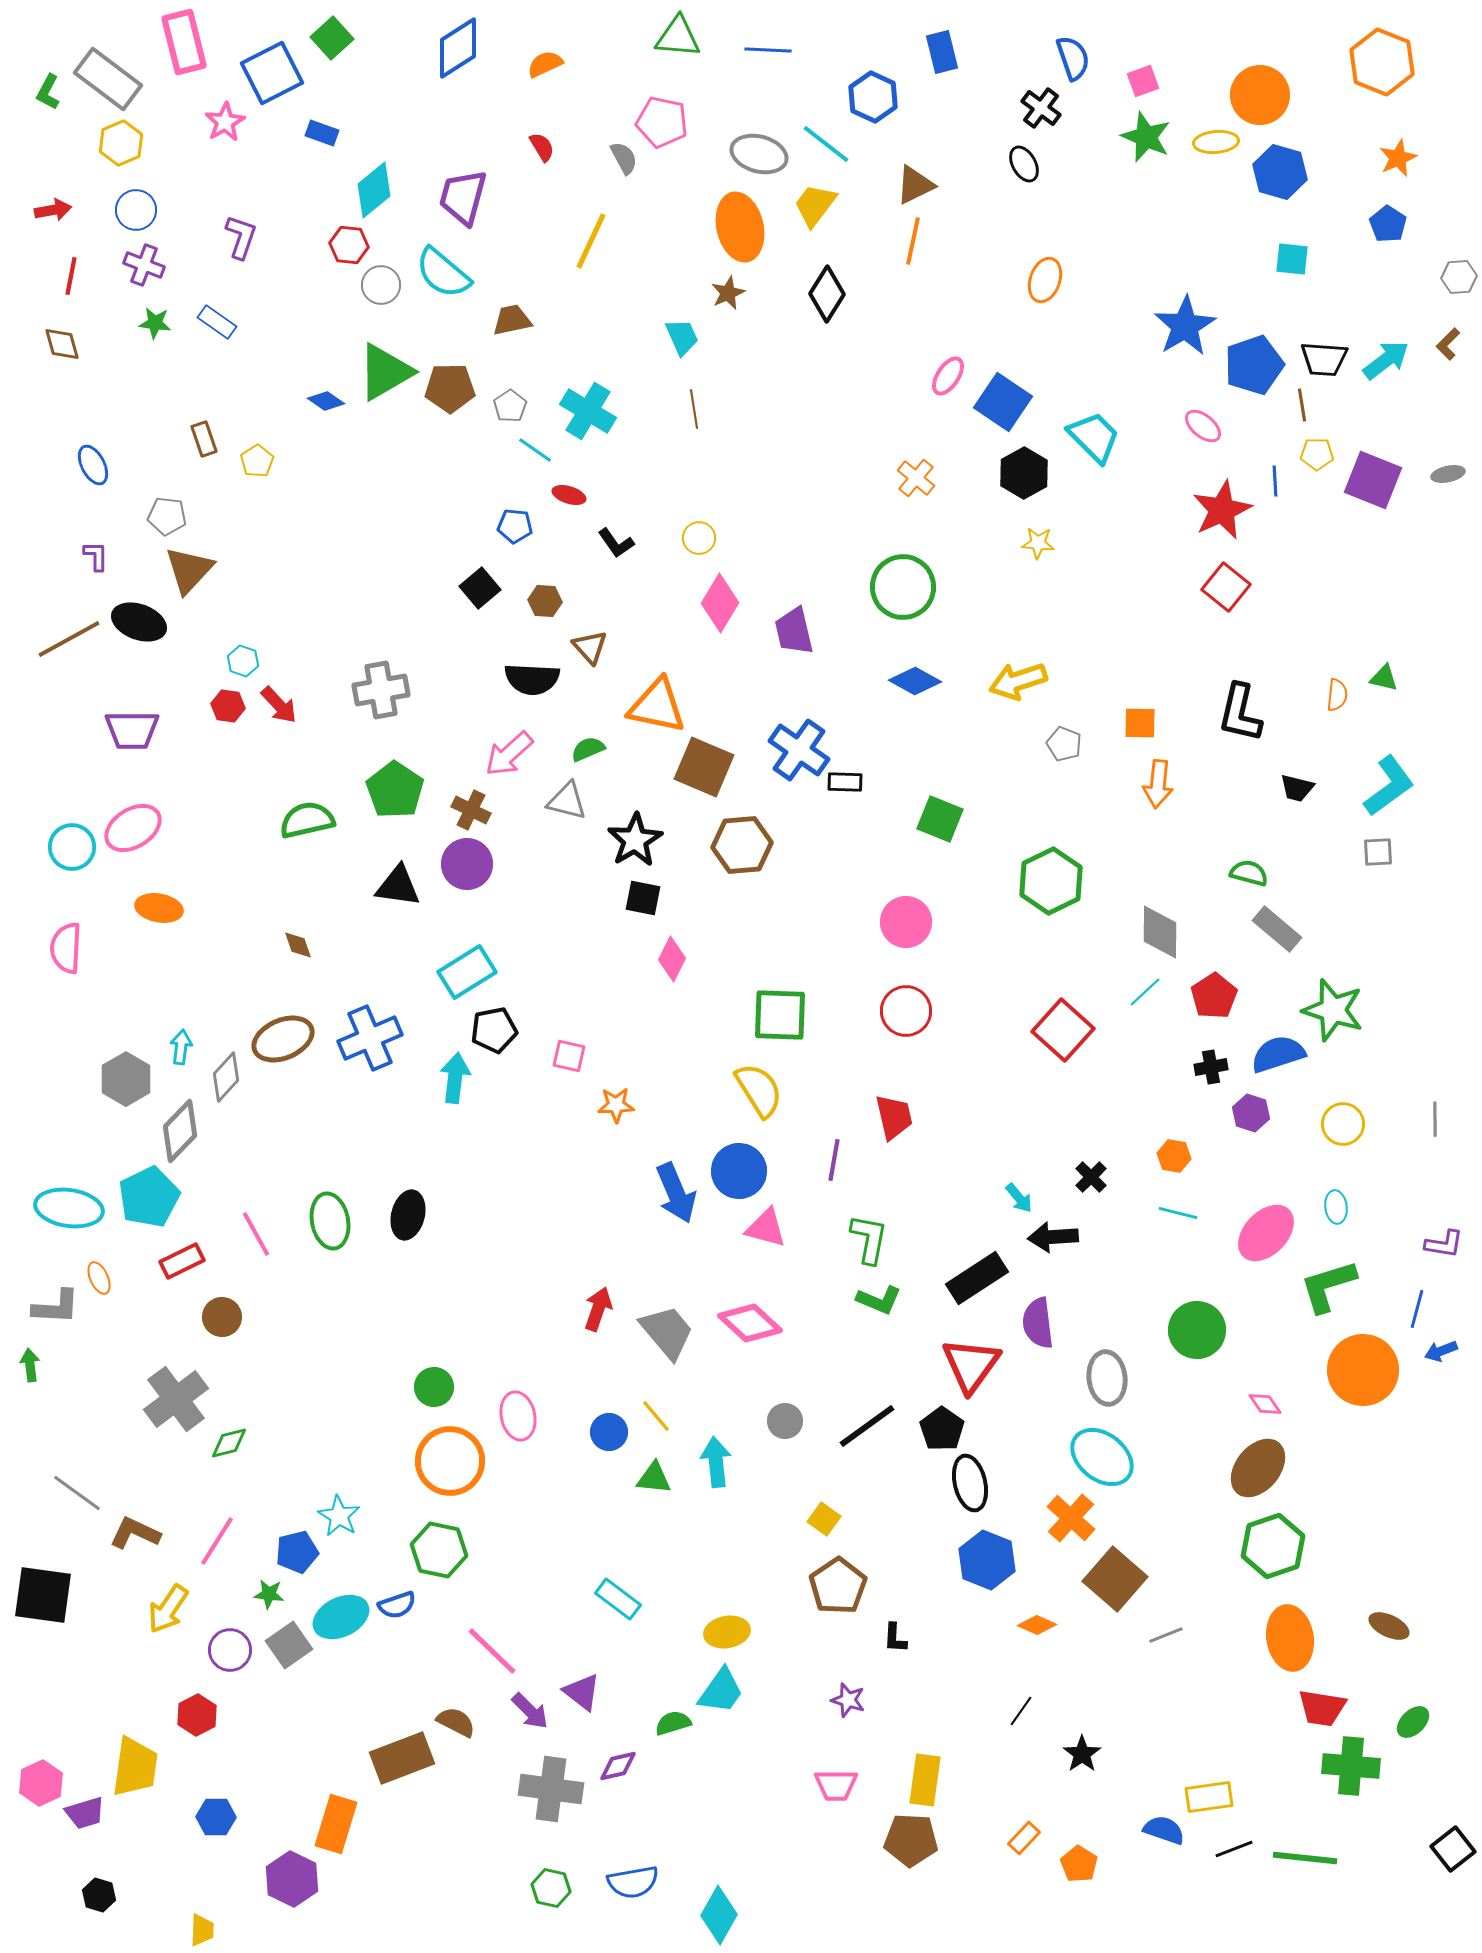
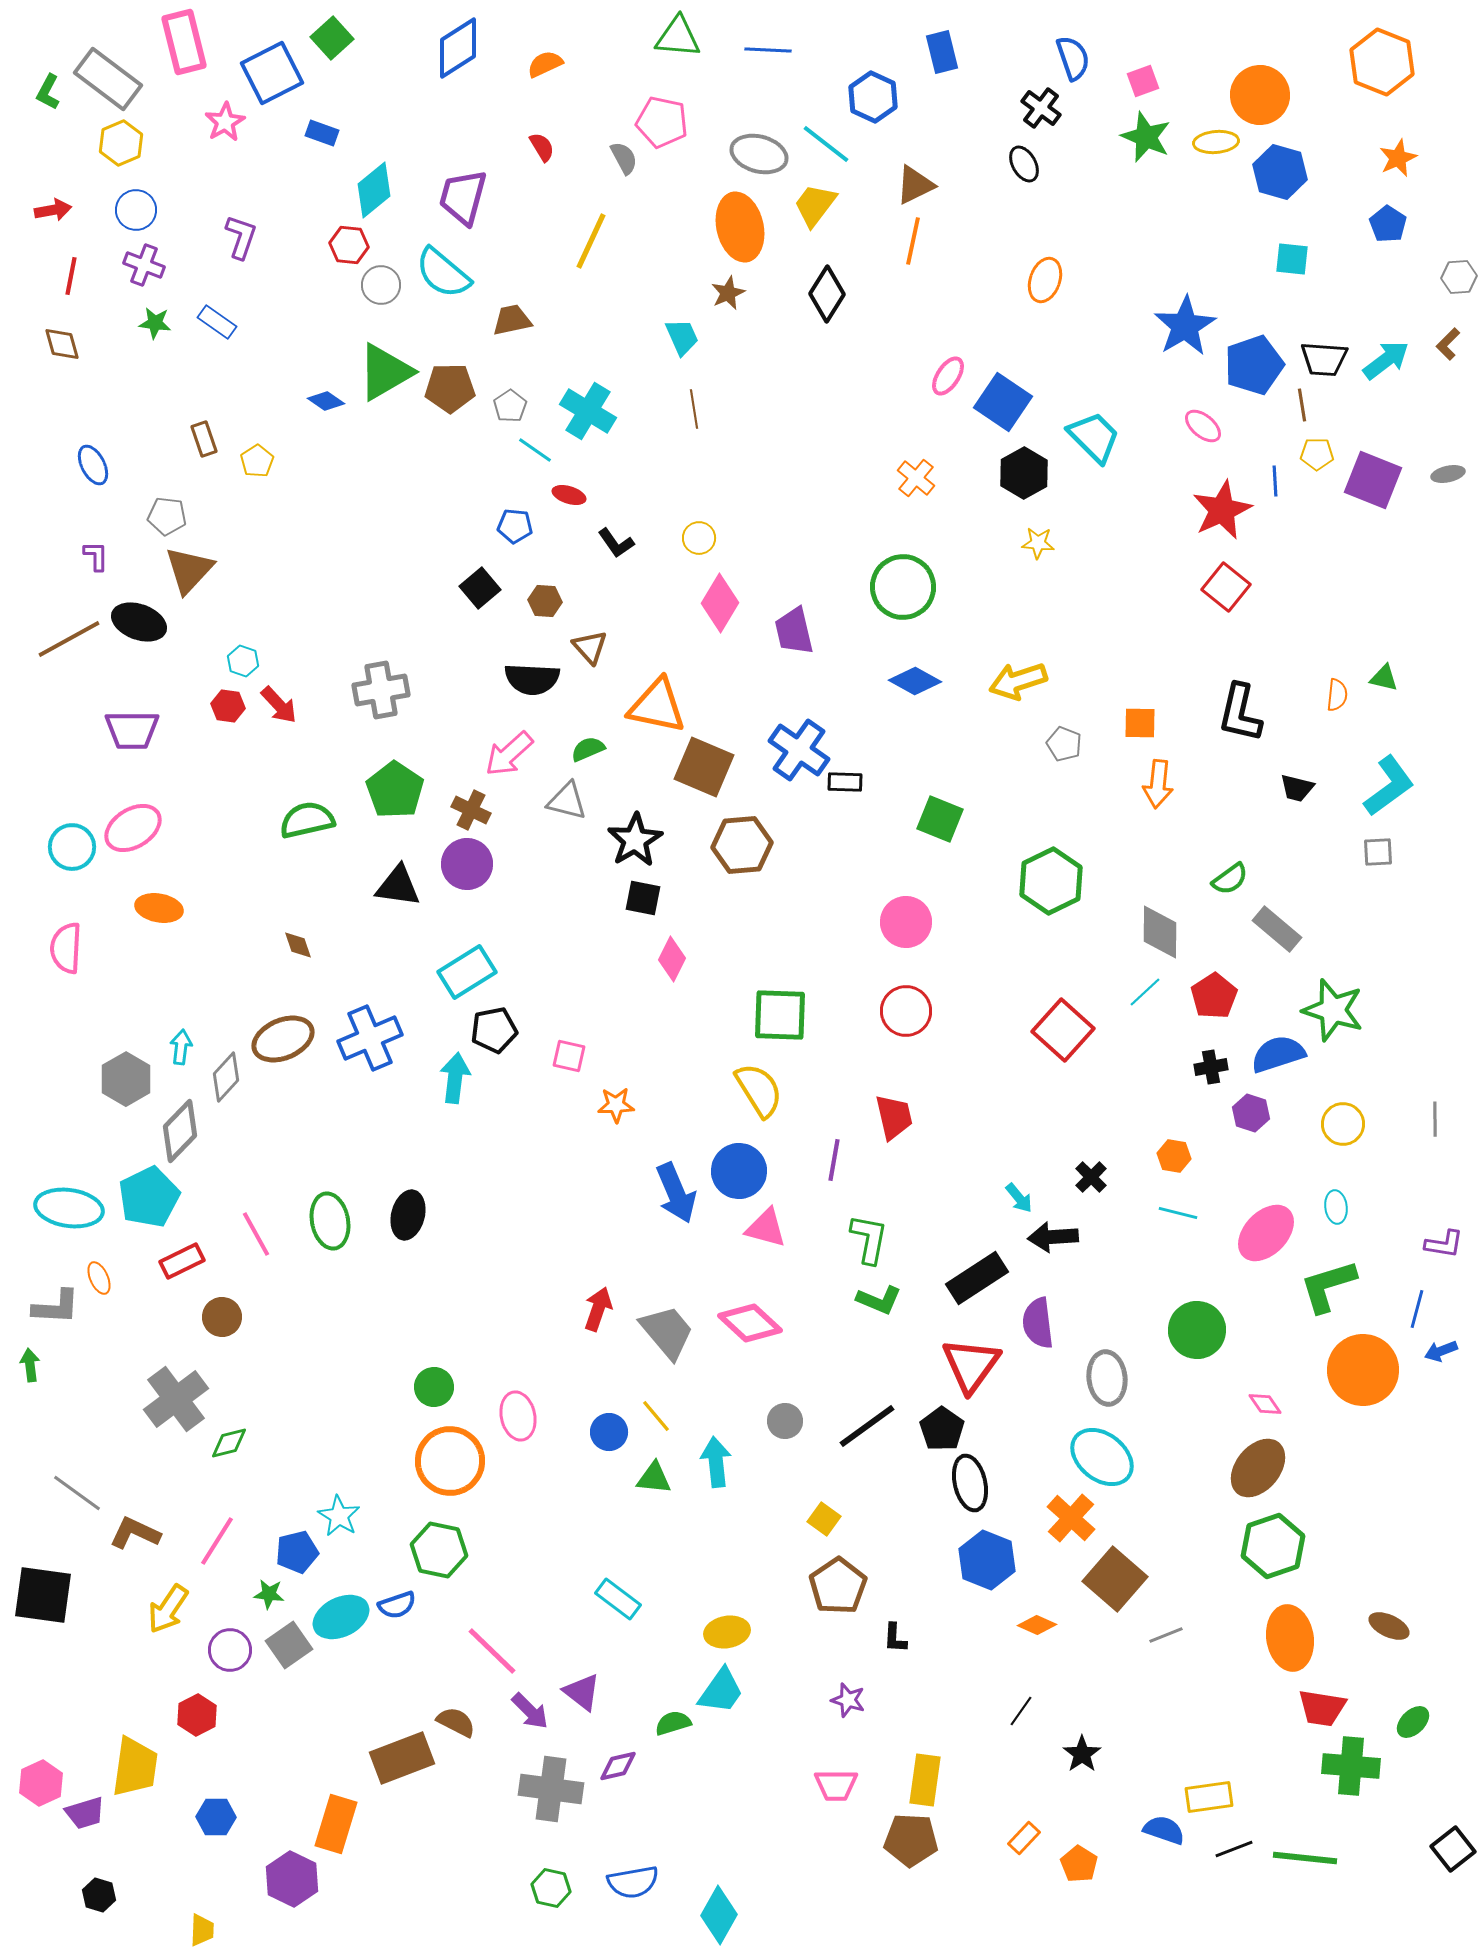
green semicircle at (1249, 873): moved 19 px left, 6 px down; rotated 129 degrees clockwise
